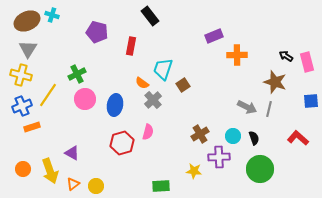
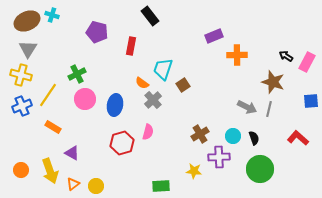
pink rectangle: rotated 42 degrees clockwise
brown star: moved 2 px left
orange rectangle: moved 21 px right; rotated 49 degrees clockwise
orange circle: moved 2 px left, 1 px down
